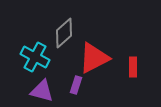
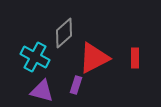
red rectangle: moved 2 px right, 9 px up
